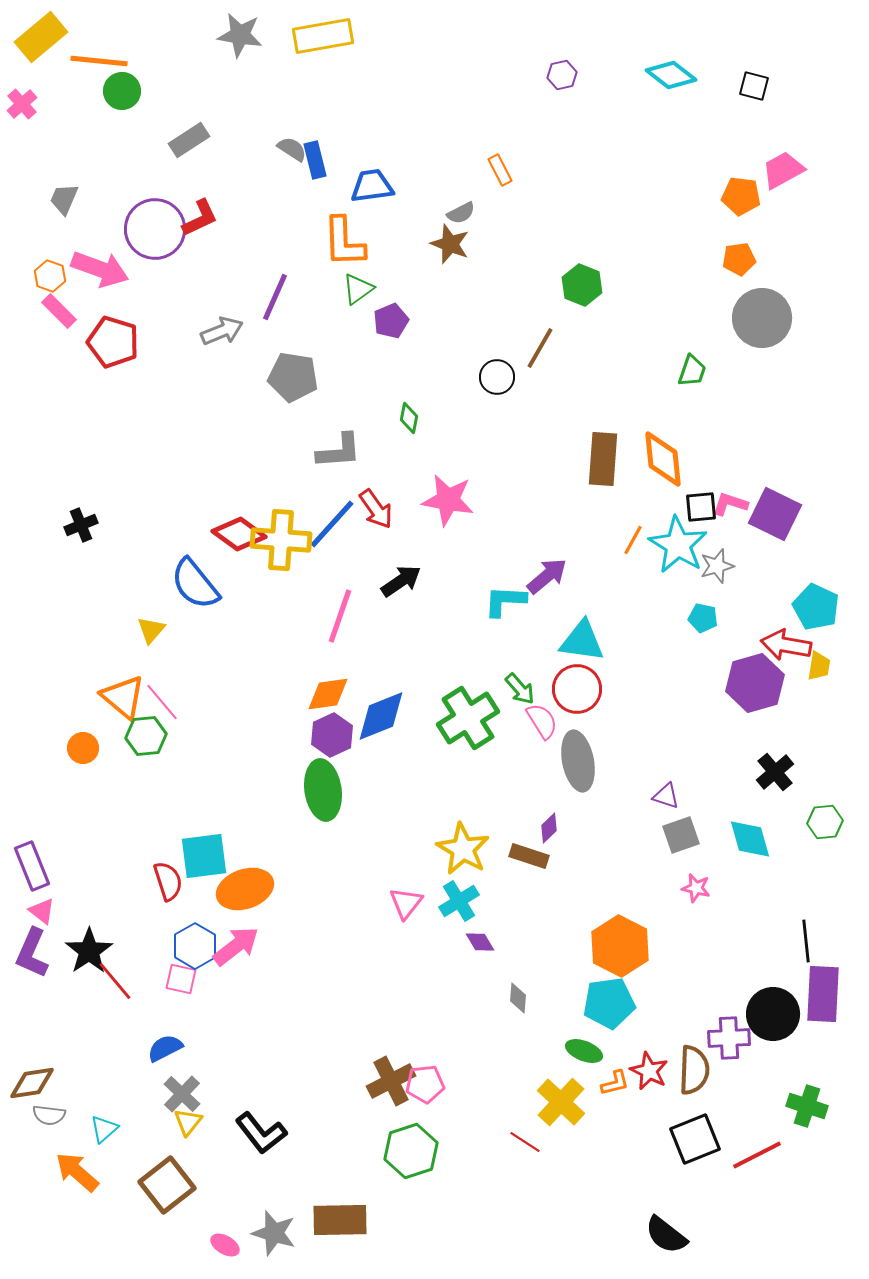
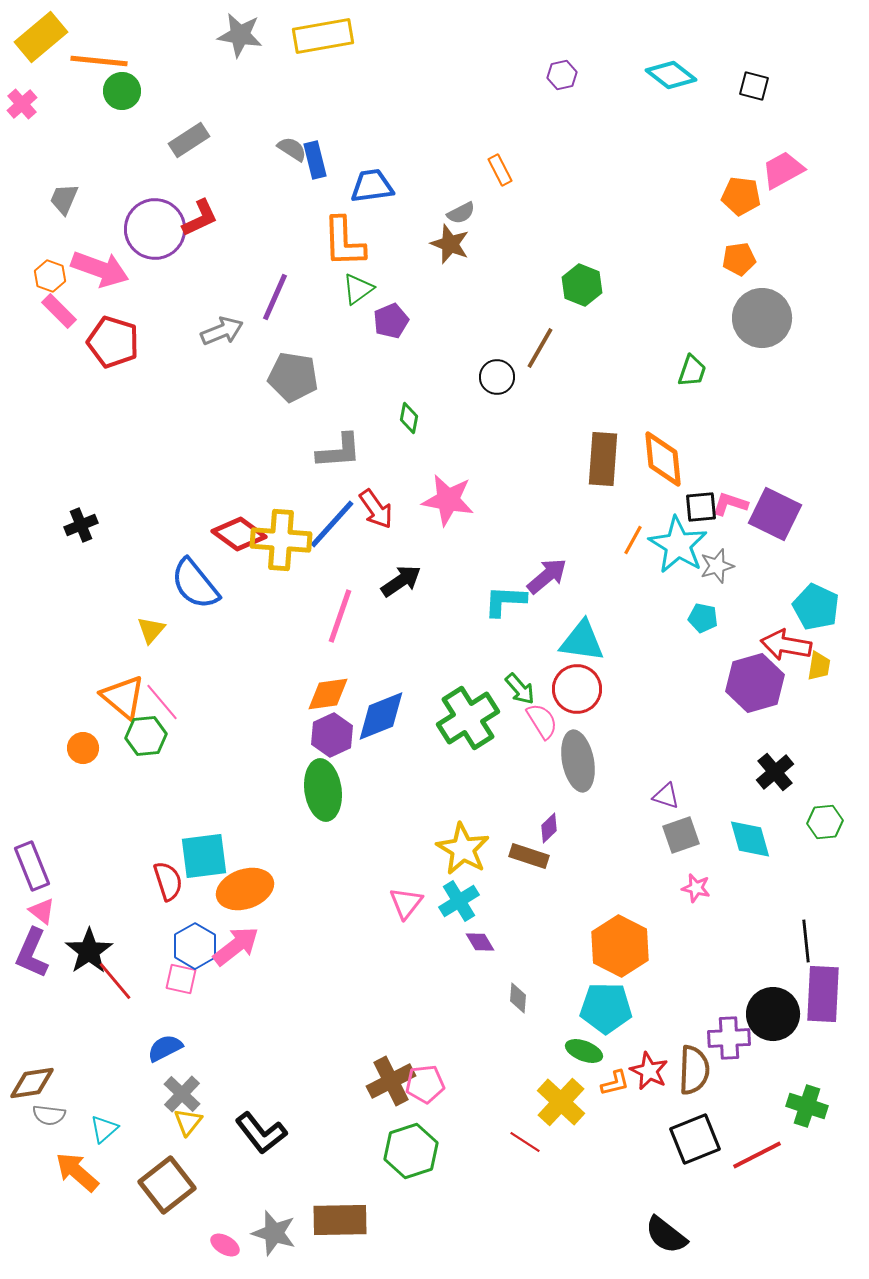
cyan pentagon at (609, 1003): moved 3 px left, 5 px down; rotated 9 degrees clockwise
